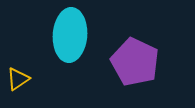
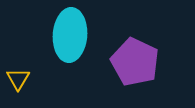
yellow triangle: rotated 25 degrees counterclockwise
